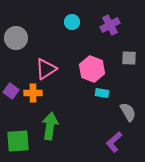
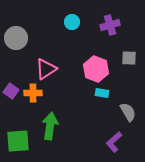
purple cross: rotated 12 degrees clockwise
pink hexagon: moved 4 px right
